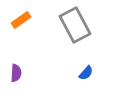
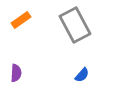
blue semicircle: moved 4 px left, 2 px down
